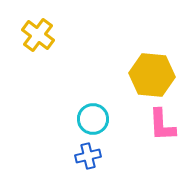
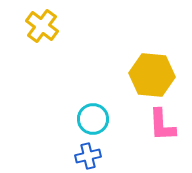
yellow cross: moved 4 px right, 9 px up
